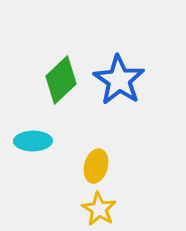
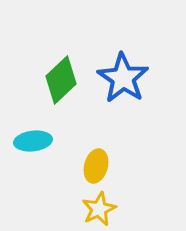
blue star: moved 4 px right, 2 px up
cyan ellipse: rotated 6 degrees counterclockwise
yellow star: rotated 16 degrees clockwise
